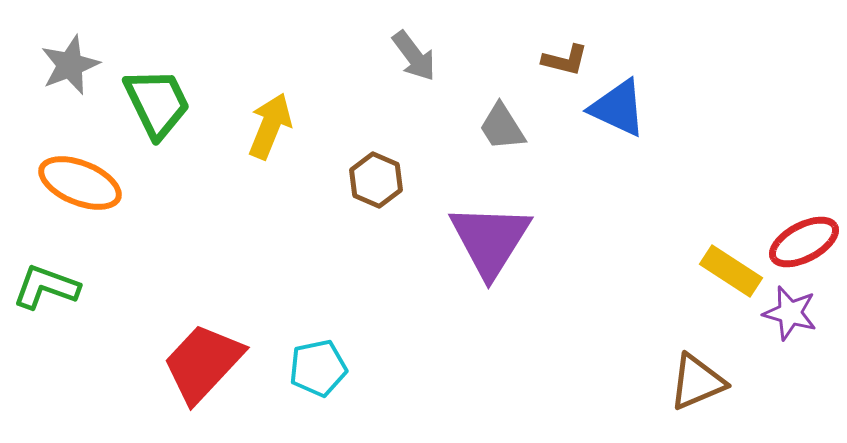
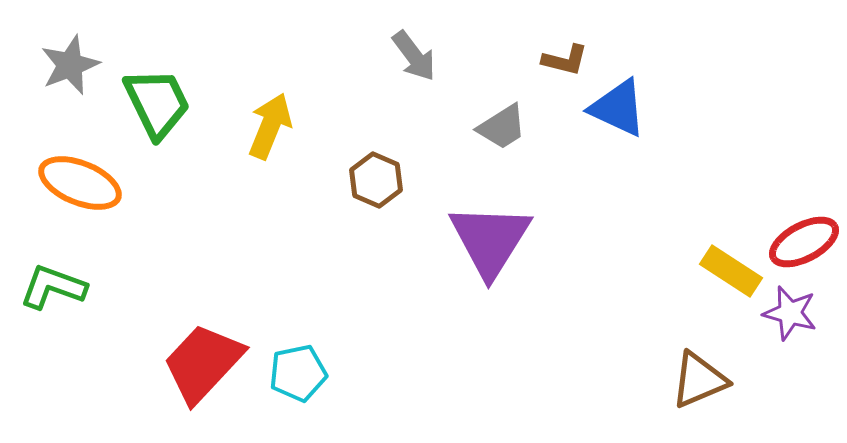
gray trapezoid: rotated 90 degrees counterclockwise
green L-shape: moved 7 px right
cyan pentagon: moved 20 px left, 5 px down
brown triangle: moved 2 px right, 2 px up
